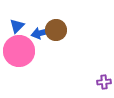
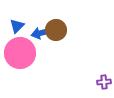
pink circle: moved 1 px right, 2 px down
